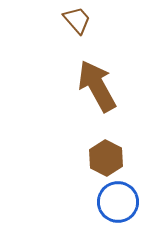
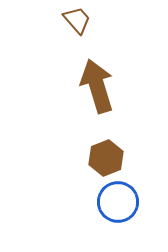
brown arrow: rotated 12 degrees clockwise
brown hexagon: rotated 12 degrees clockwise
